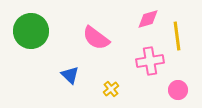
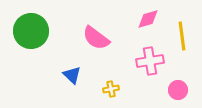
yellow line: moved 5 px right
blue triangle: moved 2 px right
yellow cross: rotated 28 degrees clockwise
